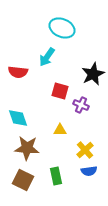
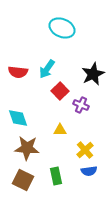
cyan arrow: moved 12 px down
red square: rotated 30 degrees clockwise
